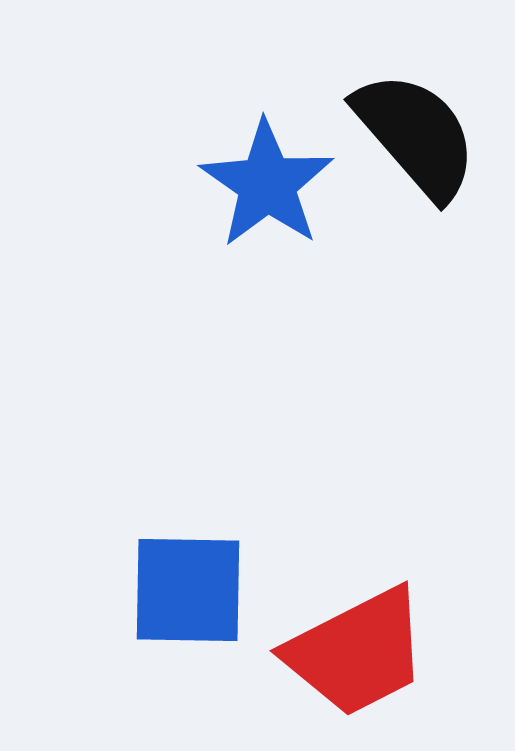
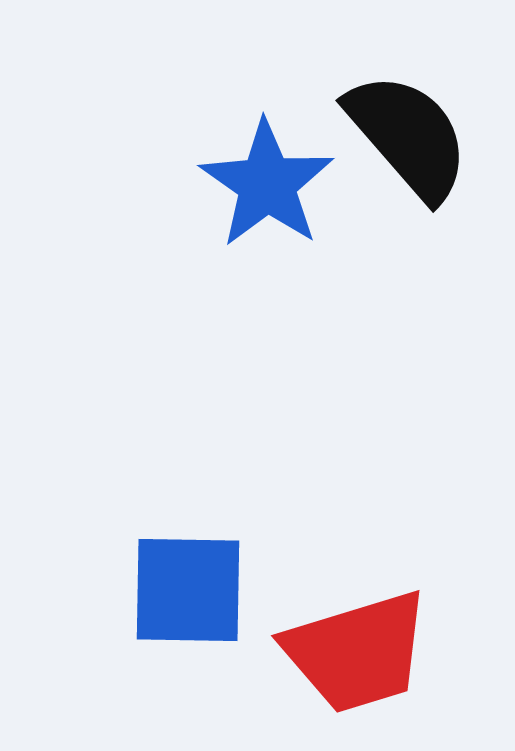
black semicircle: moved 8 px left, 1 px down
red trapezoid: rotated 10 degrees clockwise
